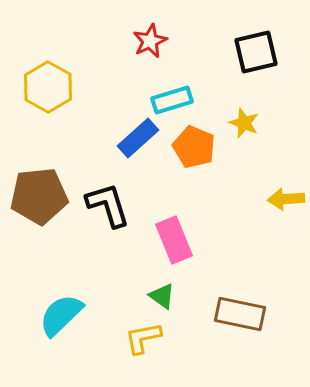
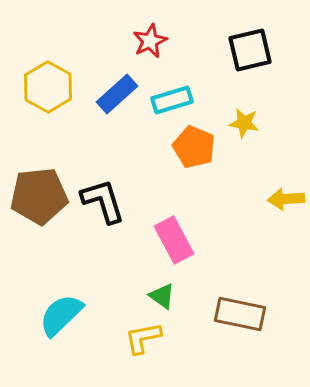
black square: moved 6 px left, 2 px up
yellow star: rotated 12 degrees counterclockwise
blue rectangle: moved 21 px left, 44 px up
black L-shape: moved 5 px left, 4 px up
pink rectangle: rotated 6 degrees counterclockwise
